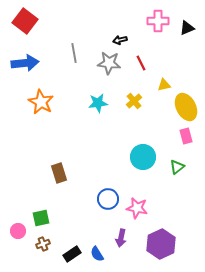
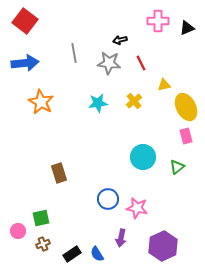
purple hexagon: moved 2 px right, 2 px down
